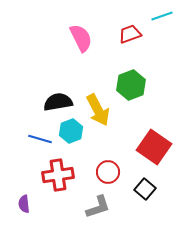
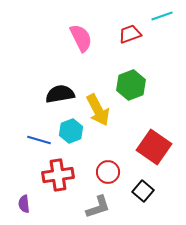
black semicircle: moved 2 px right, 8 px up
blue line: moved 1 px left, 1 px down
black square: moved 2 px left, 2 px down
